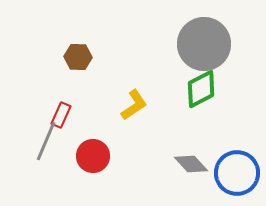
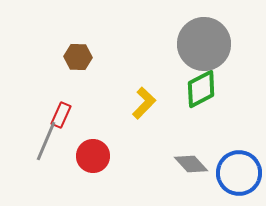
yellow L-shape: moved 10 px right, 2 px up; rotated 12 degrees counterclockwise
blue circle: moved 2 px right
